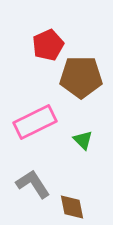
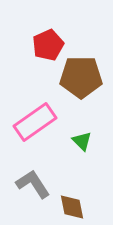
pink rectangle: rotated 9 degrees counterclockwise
green triangle: moved 1 px left, 1 px down
